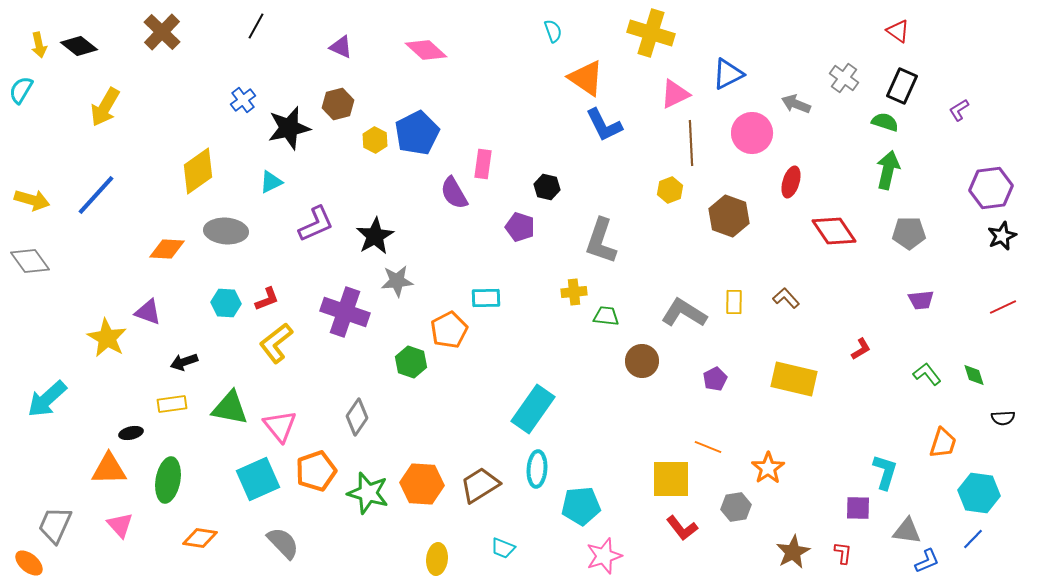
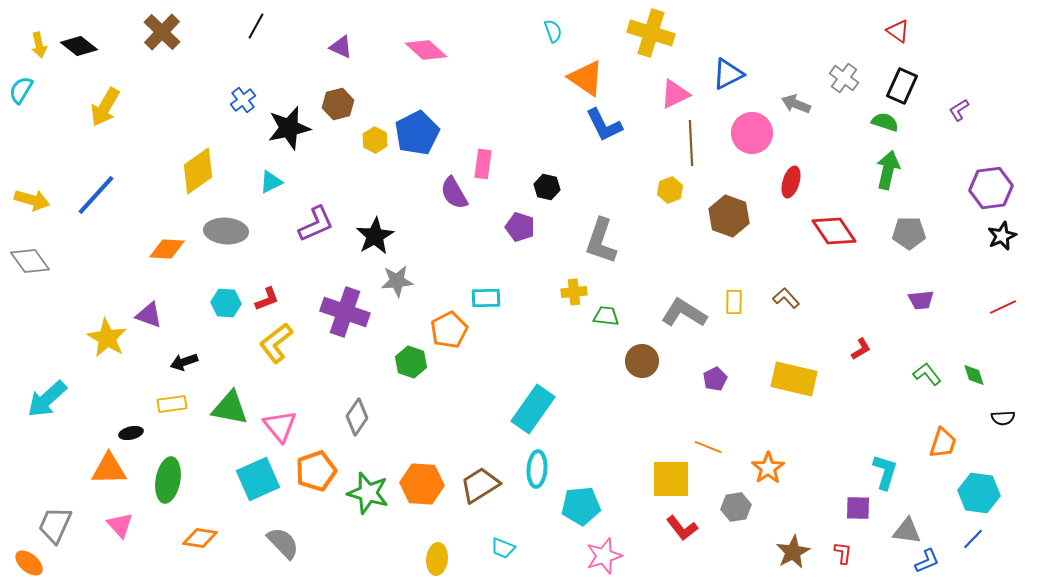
purple triangle at (148, 312): moved 1 px right, 3 px down
